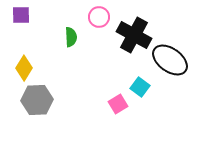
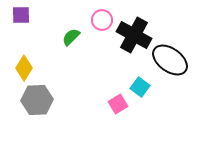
pink circle: moved 3 px right, 3 px down
green semicircle: rotated 132 degrees counterclockwise
